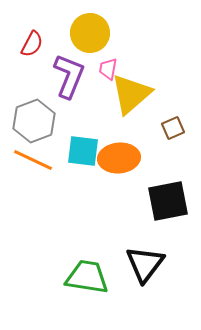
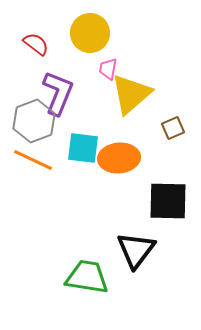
red semicircle: moved 4 px right; rotated 80 degrees counterclockwise
purple L-shape: moved 11 px left, 17 px down
cyan square: moved 3 px up
black square: rotated 12 degrees clockwise
black triangle: moved 9 px left, 14 px up
